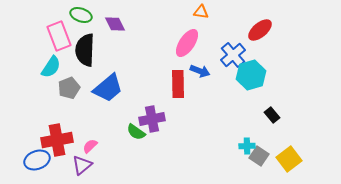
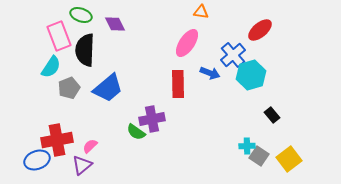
blue arrow: moved 10 px right, 2 px down
